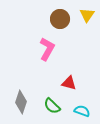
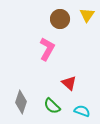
red triangle: rotated 28 degrees clockwise
